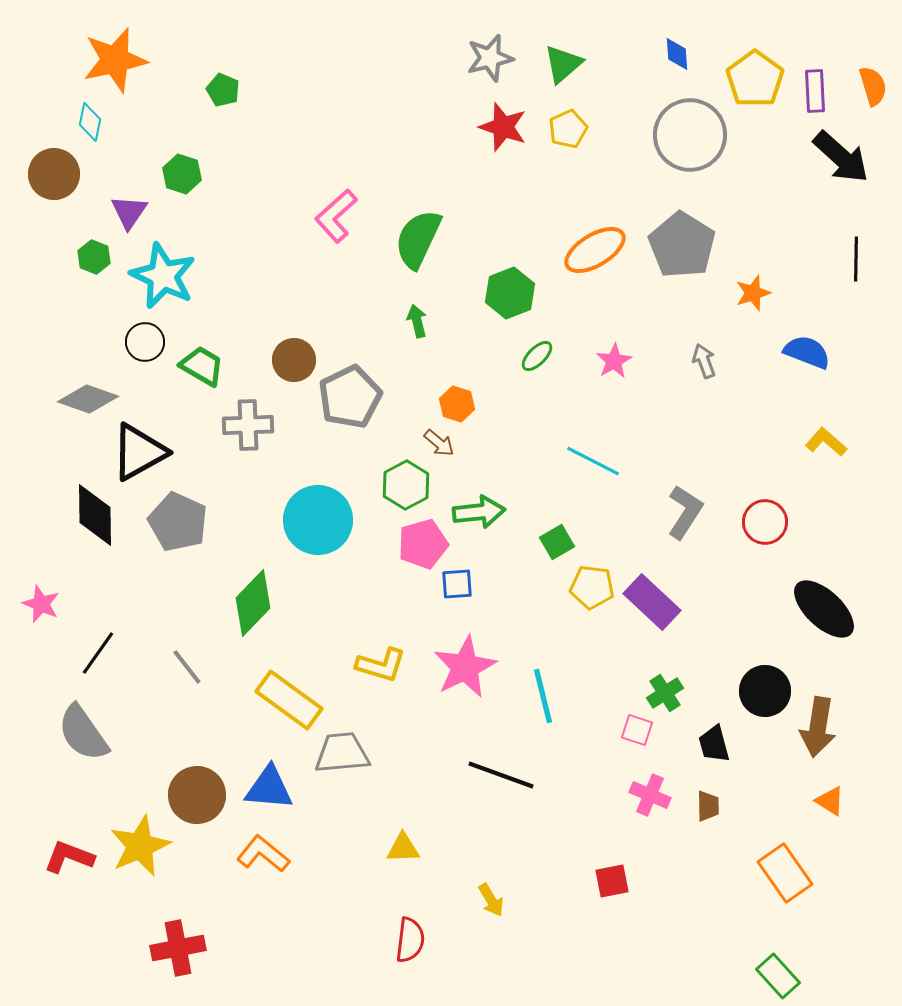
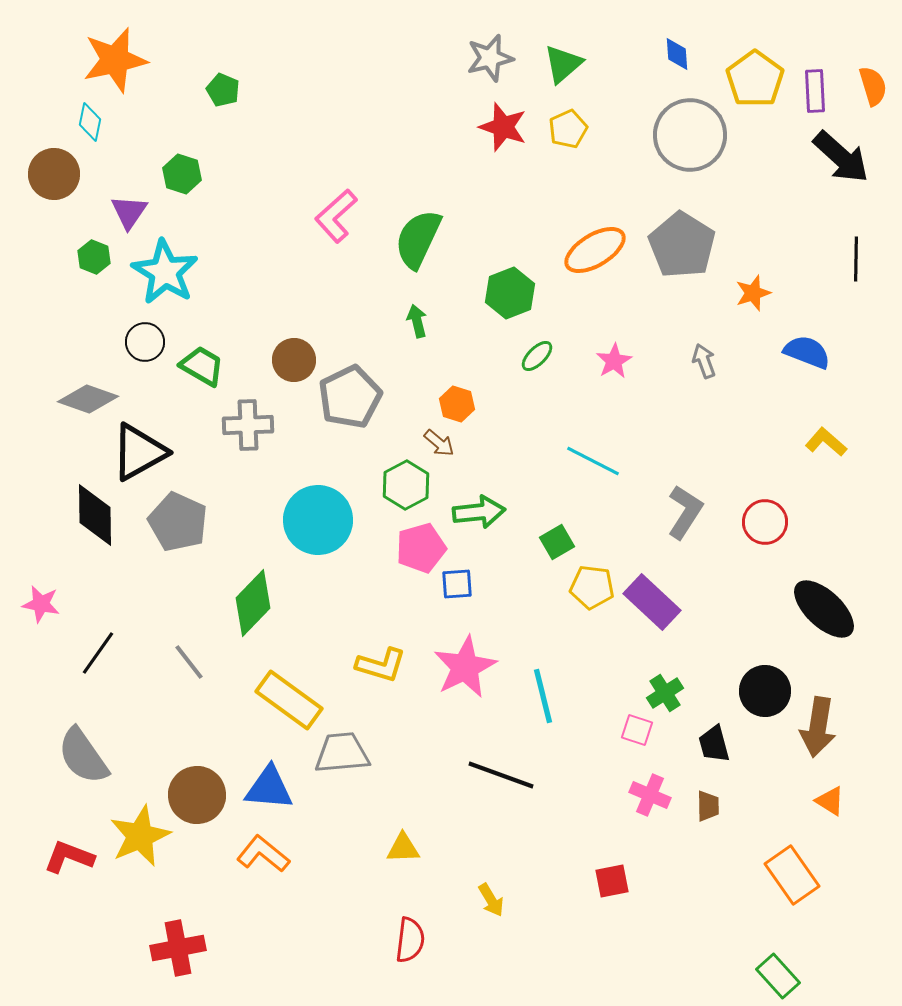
cyan star at (163, 276): moved 2 px right, 4 px up; rotated 6 degrees clockwise
pink pentagon at (423, 544): moved 2 px left, 4 px down
pink star at (41, 604): rotated 12 degrees counterclockwise
gray line at (187, 667): moved 2 px right, 5 px up
gray semicircle at (83, 733): moved 23 px down
yellow star at (140, 846): moved 10 px up
orange rectangle at (785, 873): moved 7 px right, 2 px down
